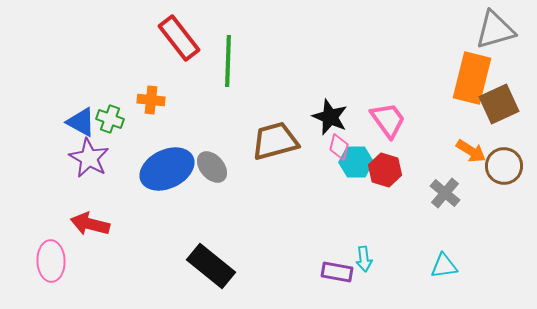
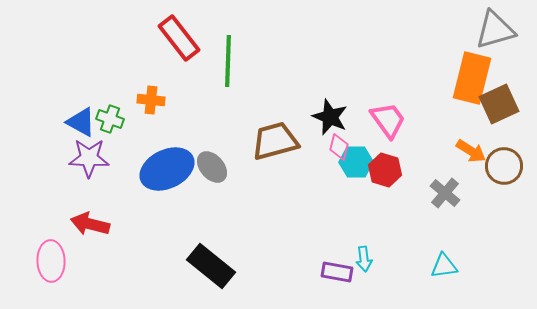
purple star: rotated 27 degrees counterclockwise
